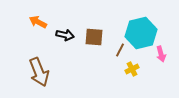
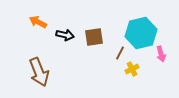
brown square: rotated 12 degrees counterclockwise
brown line: moved 3 px down
